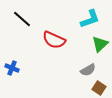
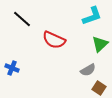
cyan L-shape: moved 2 px right, 3 px up
